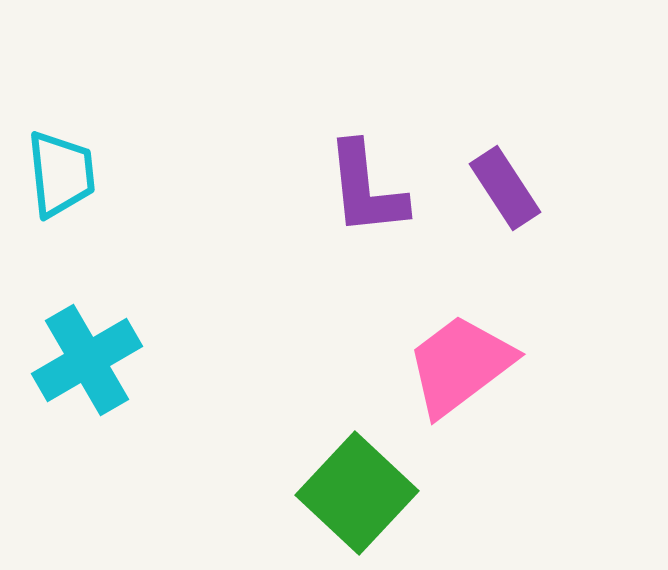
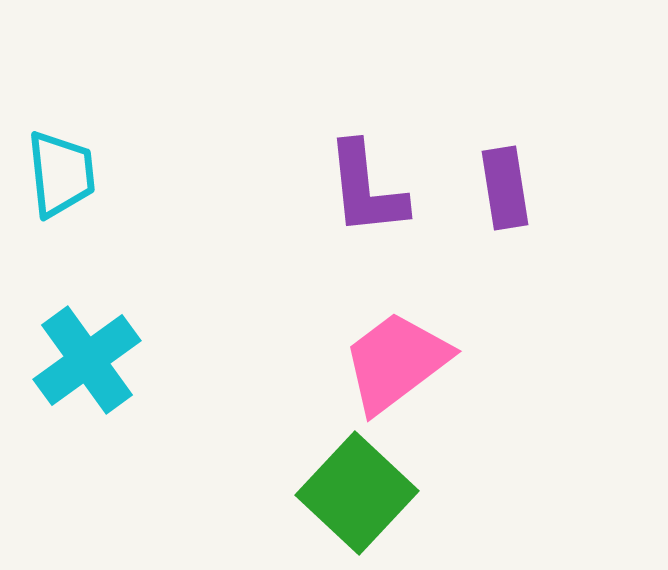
purple rectangle: rotated 24 degrees clockwise
cyan cross: rotated 6 degrees counterclockwise
pink trapezoid: moved 64 px left, 3 px up
